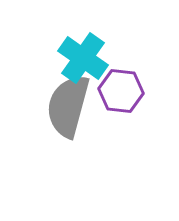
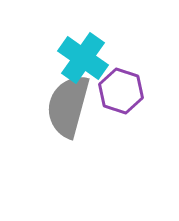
purple hexagon: rotated 12 degrees clockwise
